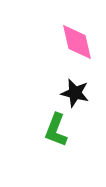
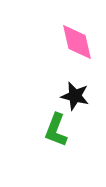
black star: moved 3 px down
